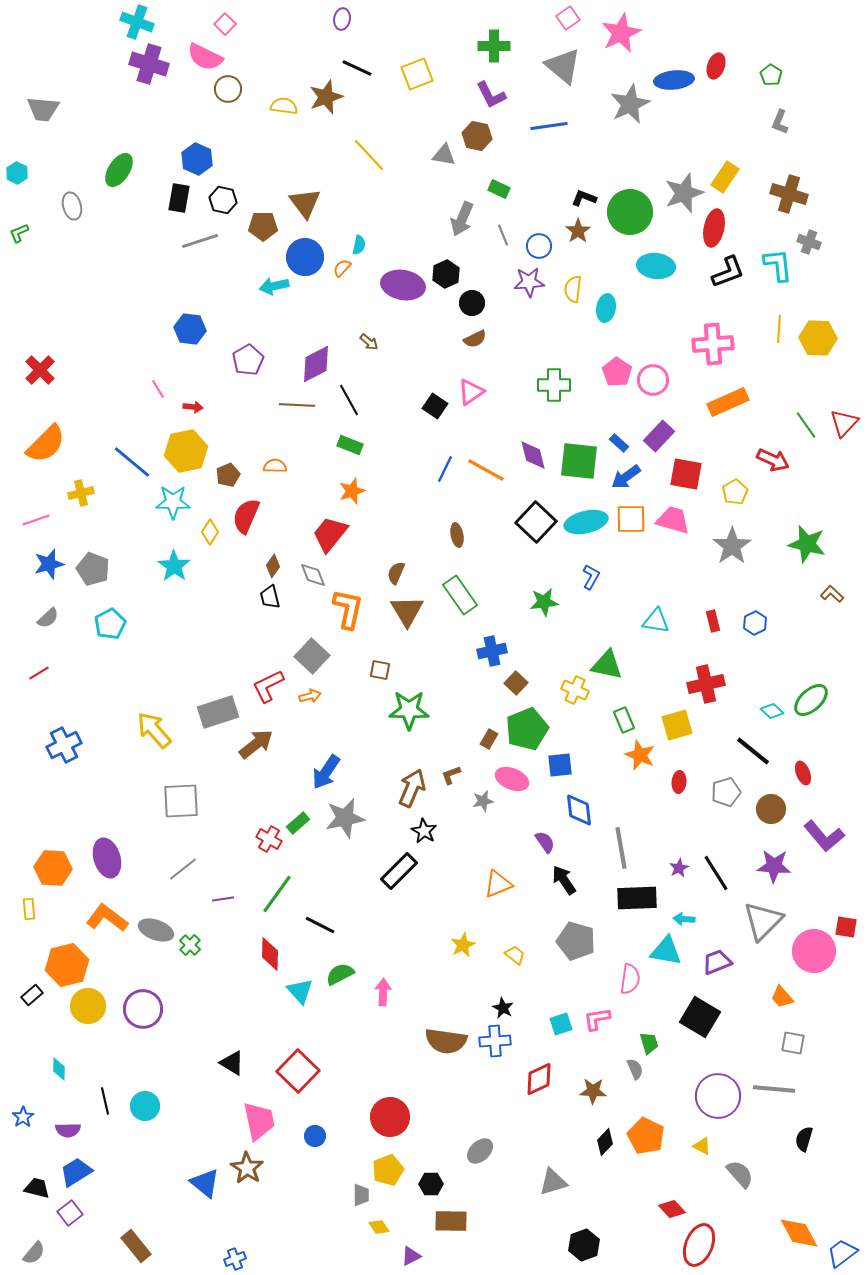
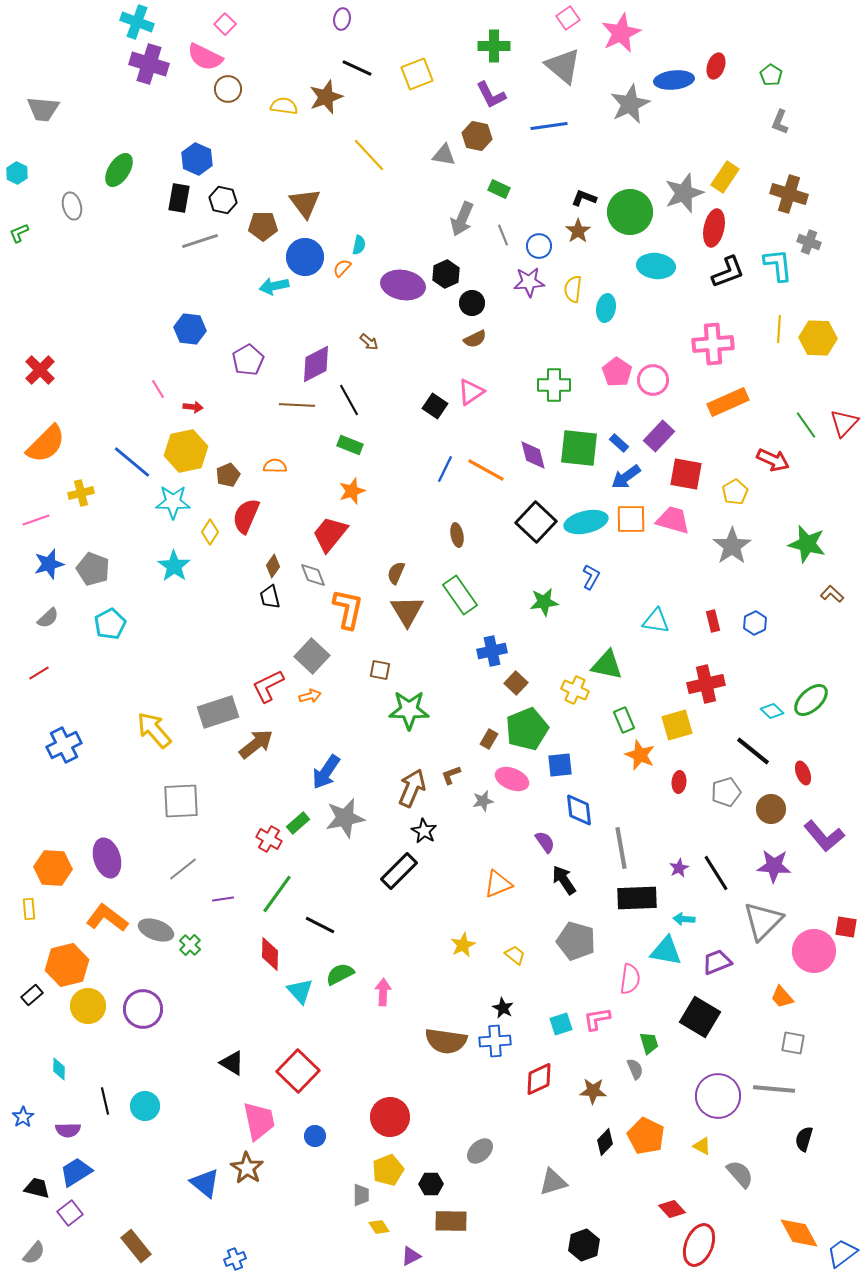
green square at (579, 461): moved 13 px up
